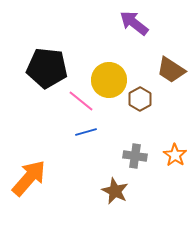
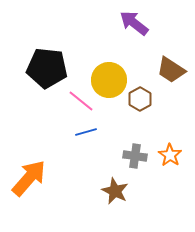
orange star: moved 5 px left
